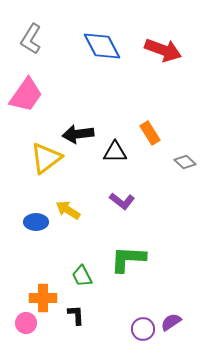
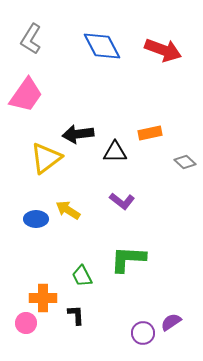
orange rectangle: rotated 70 degrees counterclockwise
blue ellipse: moved 3 px up
purple circle: moved 4 px down
